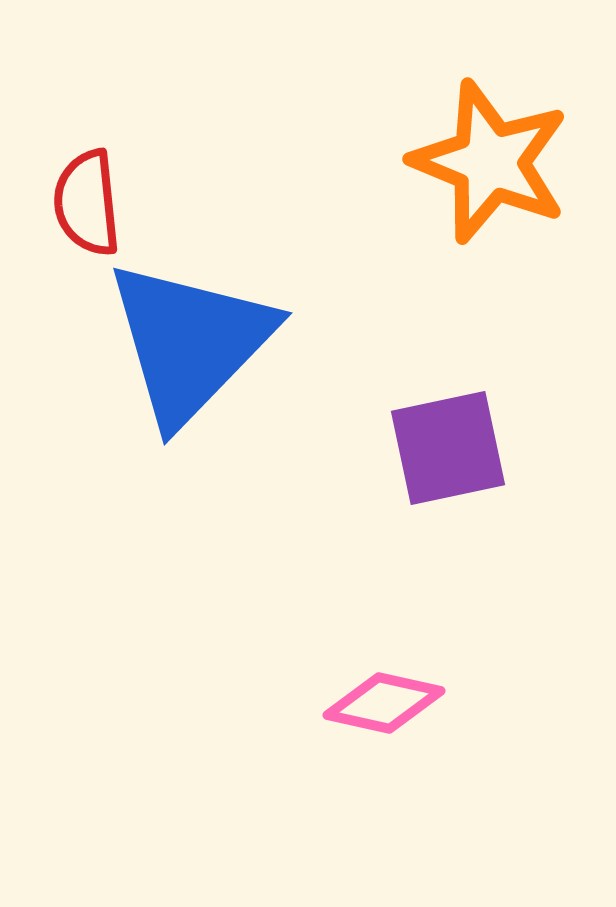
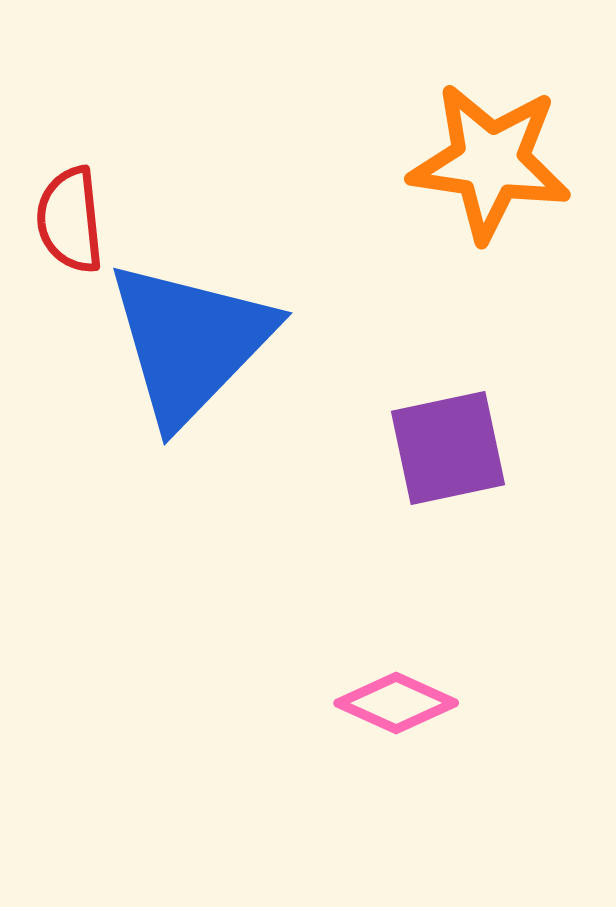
orange star: rotated 14 degrees counterclockwise
red semicircle: moved 17 px left, 17 px down
pink diamond: moved 12 px right; rotated 12 degrees clockwise
